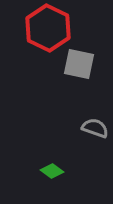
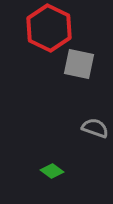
red hexagon: moved 1 px right
